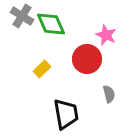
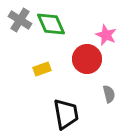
gray cross: moved 2 px left, 4 px down
yellow rectangle: rotated 24 degrees clockwise
